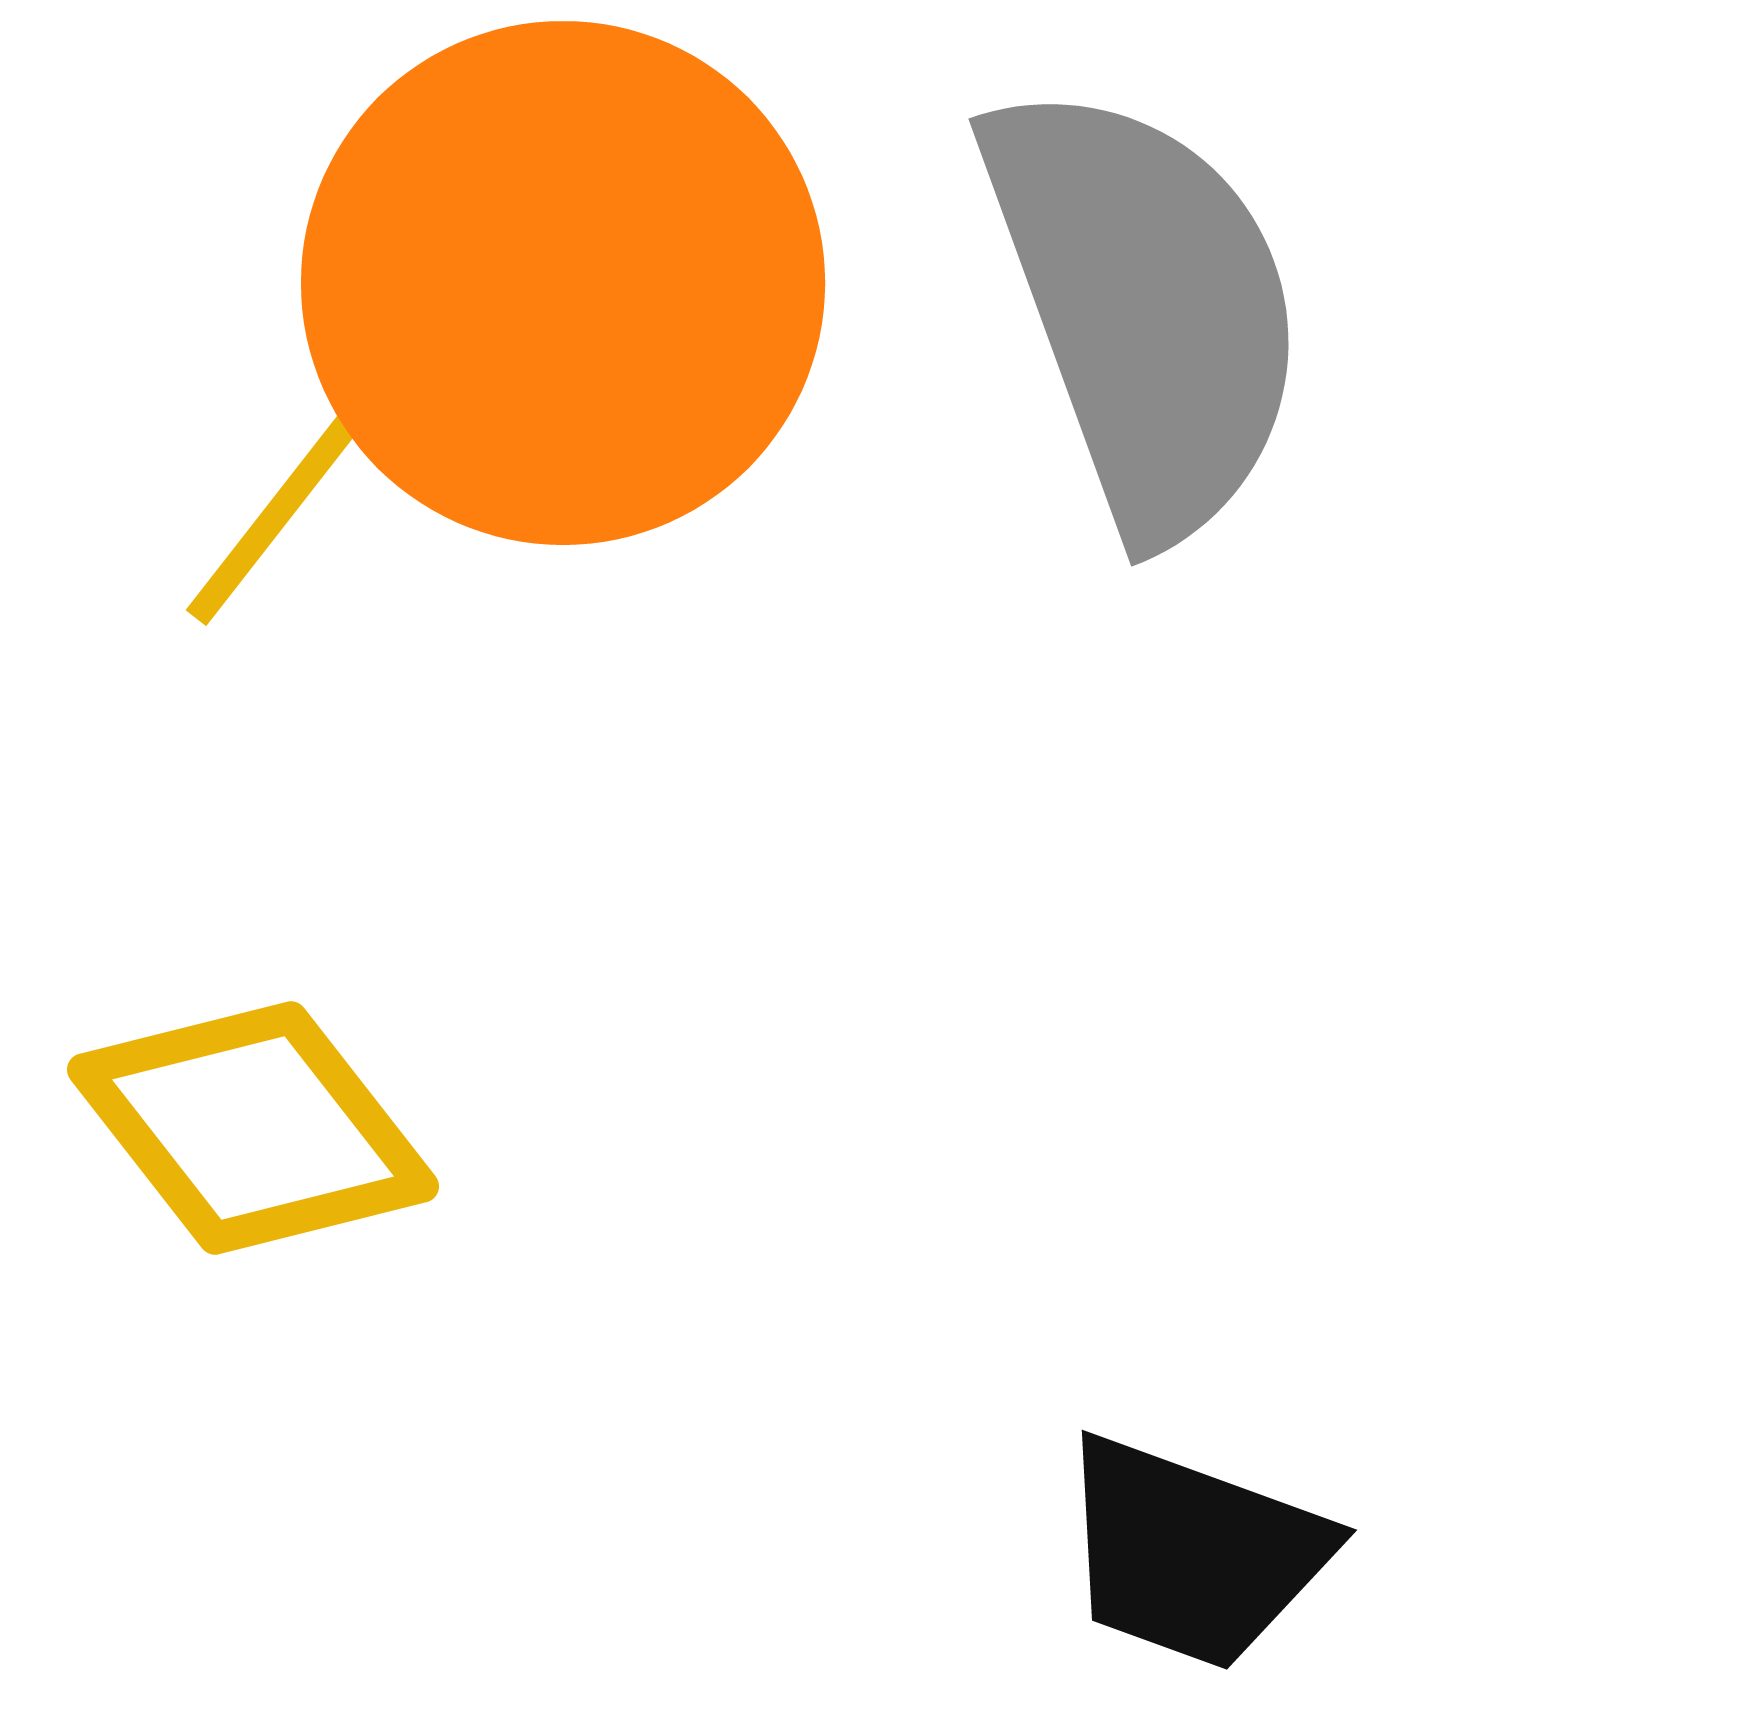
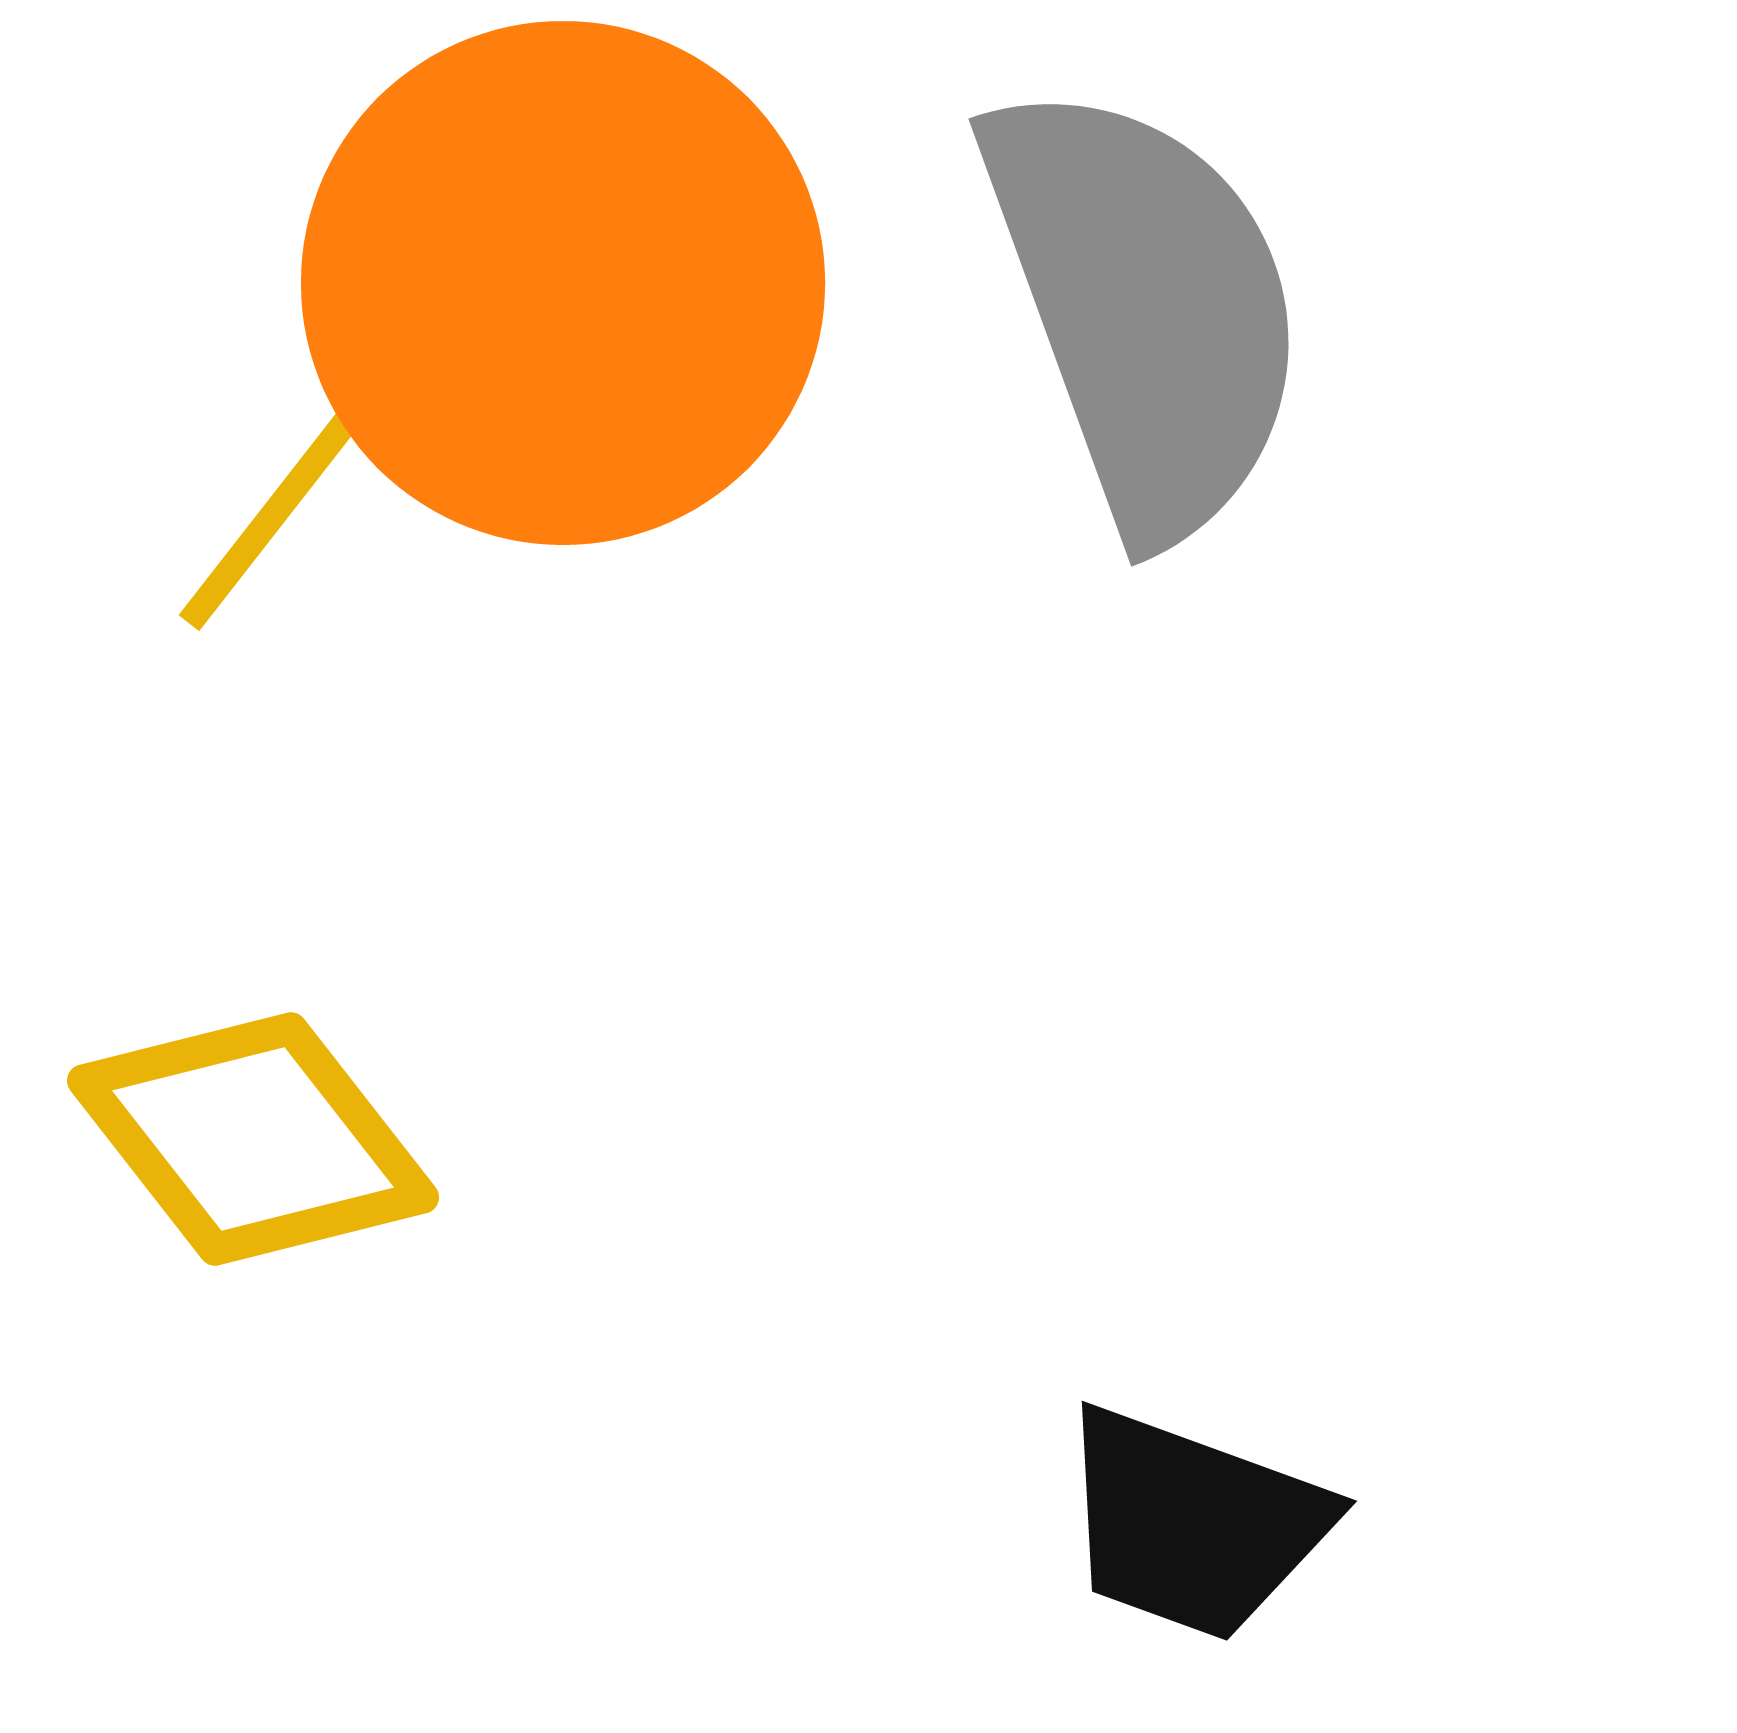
yellow line: moved 7 px left, 5 px down
yellow diamond: moved 11 px down
black trapezoid: moved 29 px up
